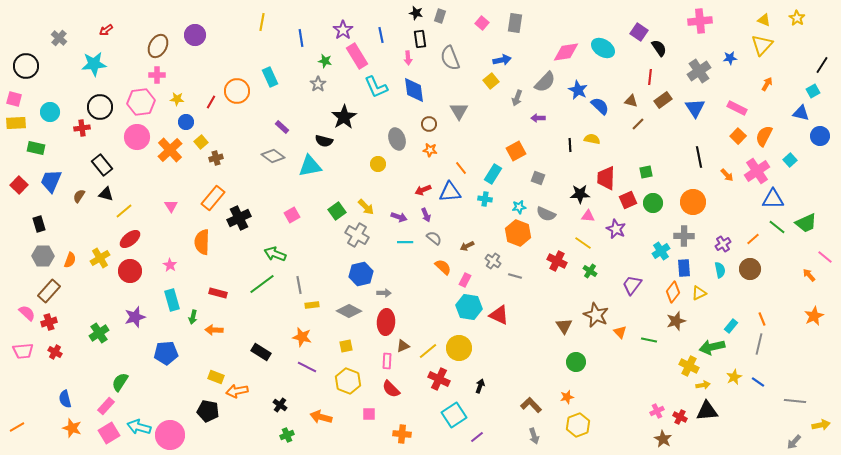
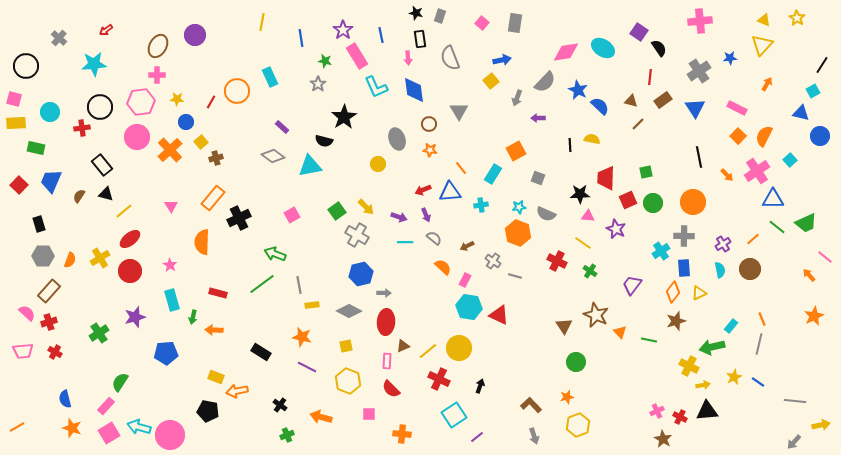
cyan cross at (485, 199): moved 4 px left, 6 px down; rotated 16 degrees counterclockwise
